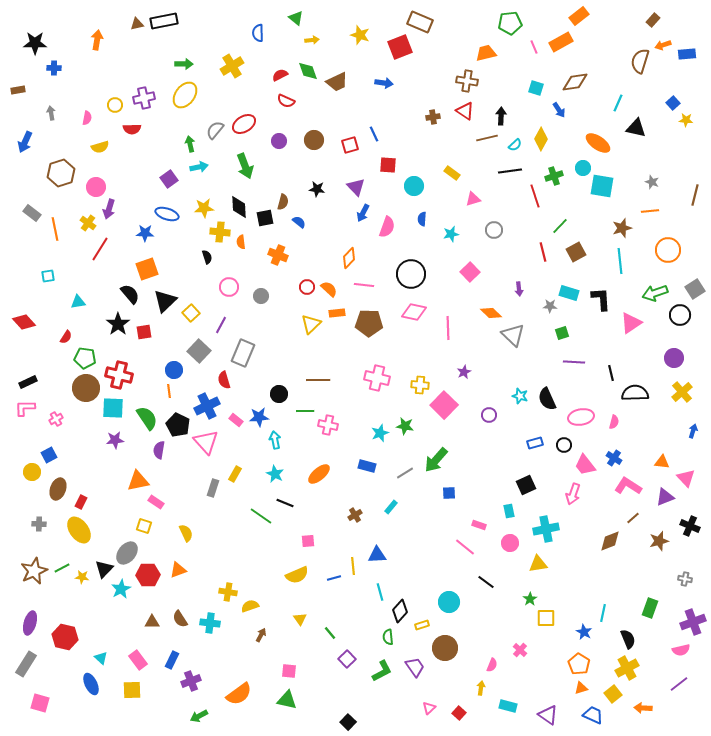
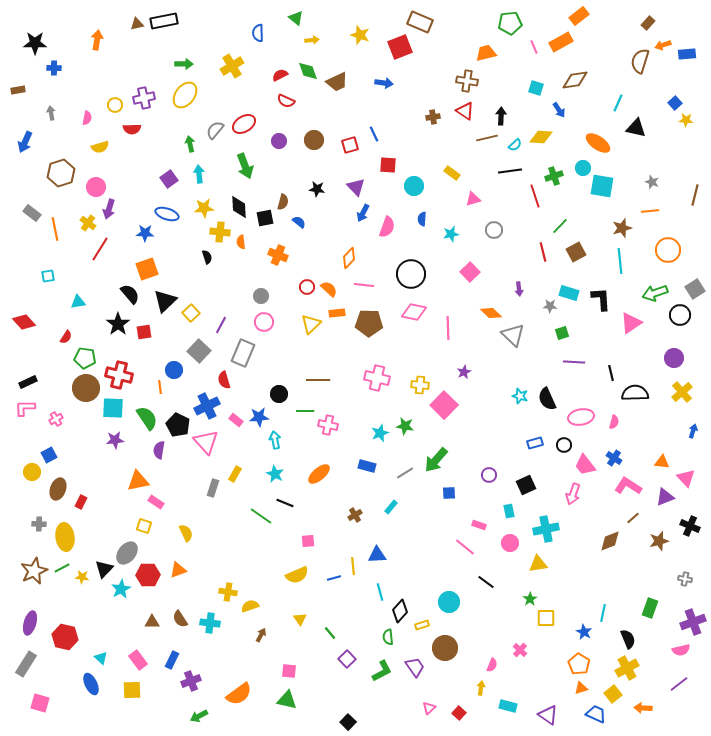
brown rectangle at (653, 20): moved 5 px left, 3 px down
brown diamond at (575, 82): moved 2 px up
blue square at (673, 103): moved 2 px right
yellow diamond at (541, 139): moved 2 px up; rotated 65 degrees clockwise
cyan arrow at (199, 167): moved 7 px down; rotated 84 degrees counterclockwise
pink circle at (229, 287): moved 35 px right, 35 px down
orange line at (169, 391): moved 9 px left, 4 px up
purple circle at (489, 415): moved 60 px down
yellow ellipse at (79, 530): moved 14 px left, 7 px down; rotated 28 degrees clockwise
blue trapezoid at (593, 715): moved 3 px right, 1 px up
